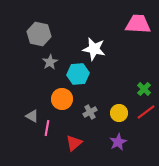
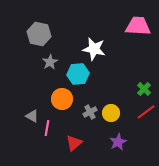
pink trapezoid: moved 2 px down
yellow circle: moved 8 px left
